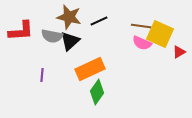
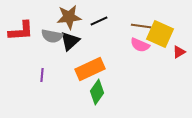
brown star: rotated 20 degrees counterclockwise
pink semicircle: moved 2 px left, 2 px down
